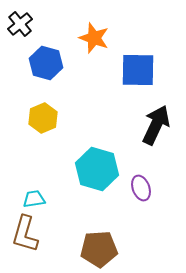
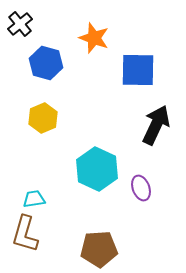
cyan hexagon: rotated 9 degrees clockwise
